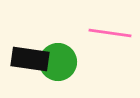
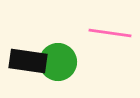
black rectangle: moved 2 px left, 2 px down
